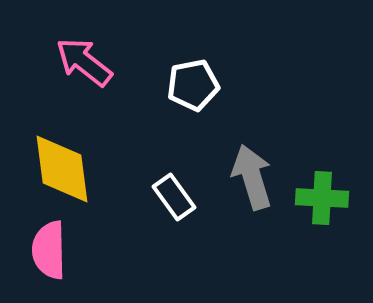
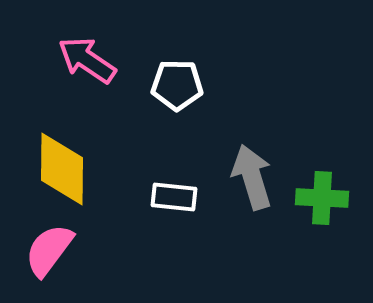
pink arrow: moved 3 px right, 2 px up; rotated 4 degrees counterclockwise
white pentagon: moved 16 px left; rotated 12 degrees clockwise
yellow diamond: rotated 8 degrees clockwise
white rectangle: rotated 48 degrees counterclockwise
pink semicircle: rotated 38 degrees clockwise
